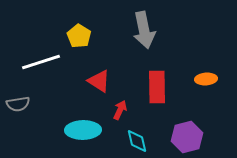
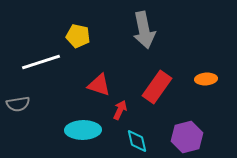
yellow pentagon: moved 1 px left; rotated 20 degrees counterclockwise
red triangle: moved 4 px down; rotated 15 degrees counterclockwise
red rectangle: rotated 36 degrees clockwise
